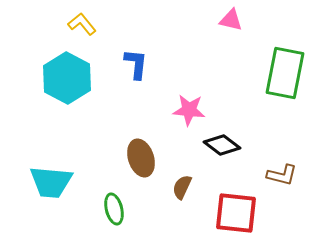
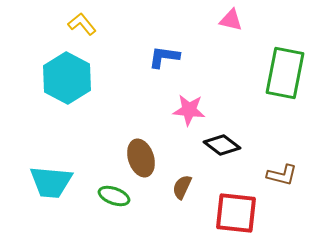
blue L-shape: moved 28 px right, 7 px up; rotated 88 degrees counterclockwise
green ellipse: moved 13 px up; rotated 56 degrees counterclockwise
